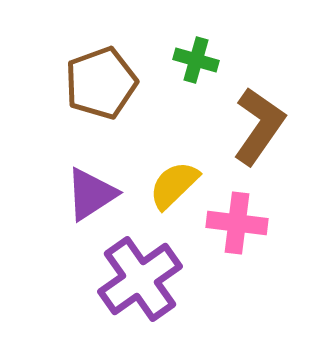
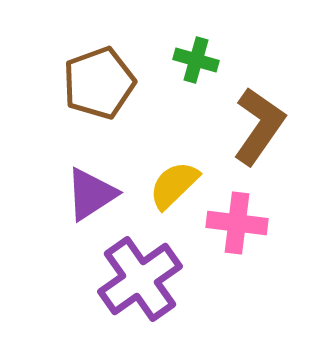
brown pentagon: moved 2 px left
